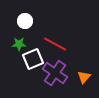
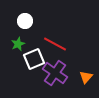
green star: moved 1 px left; rotated 24 degrees counterclockwise
white square: moved 1 px right
orange triangle: moved 2 px right
